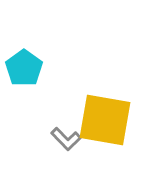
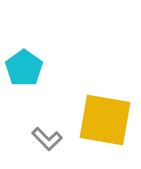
gray L-shape: moved 19 px left
